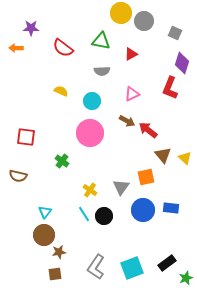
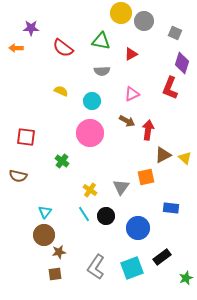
red arrow: rotated 60 degrees clockwise
brown triangle: rotated 42 degrees clockwise
blue circle: moved 5 px left, 18 px down
black circle: moved 2 px right
black rectangle: moved 5 px left, 6 px up
